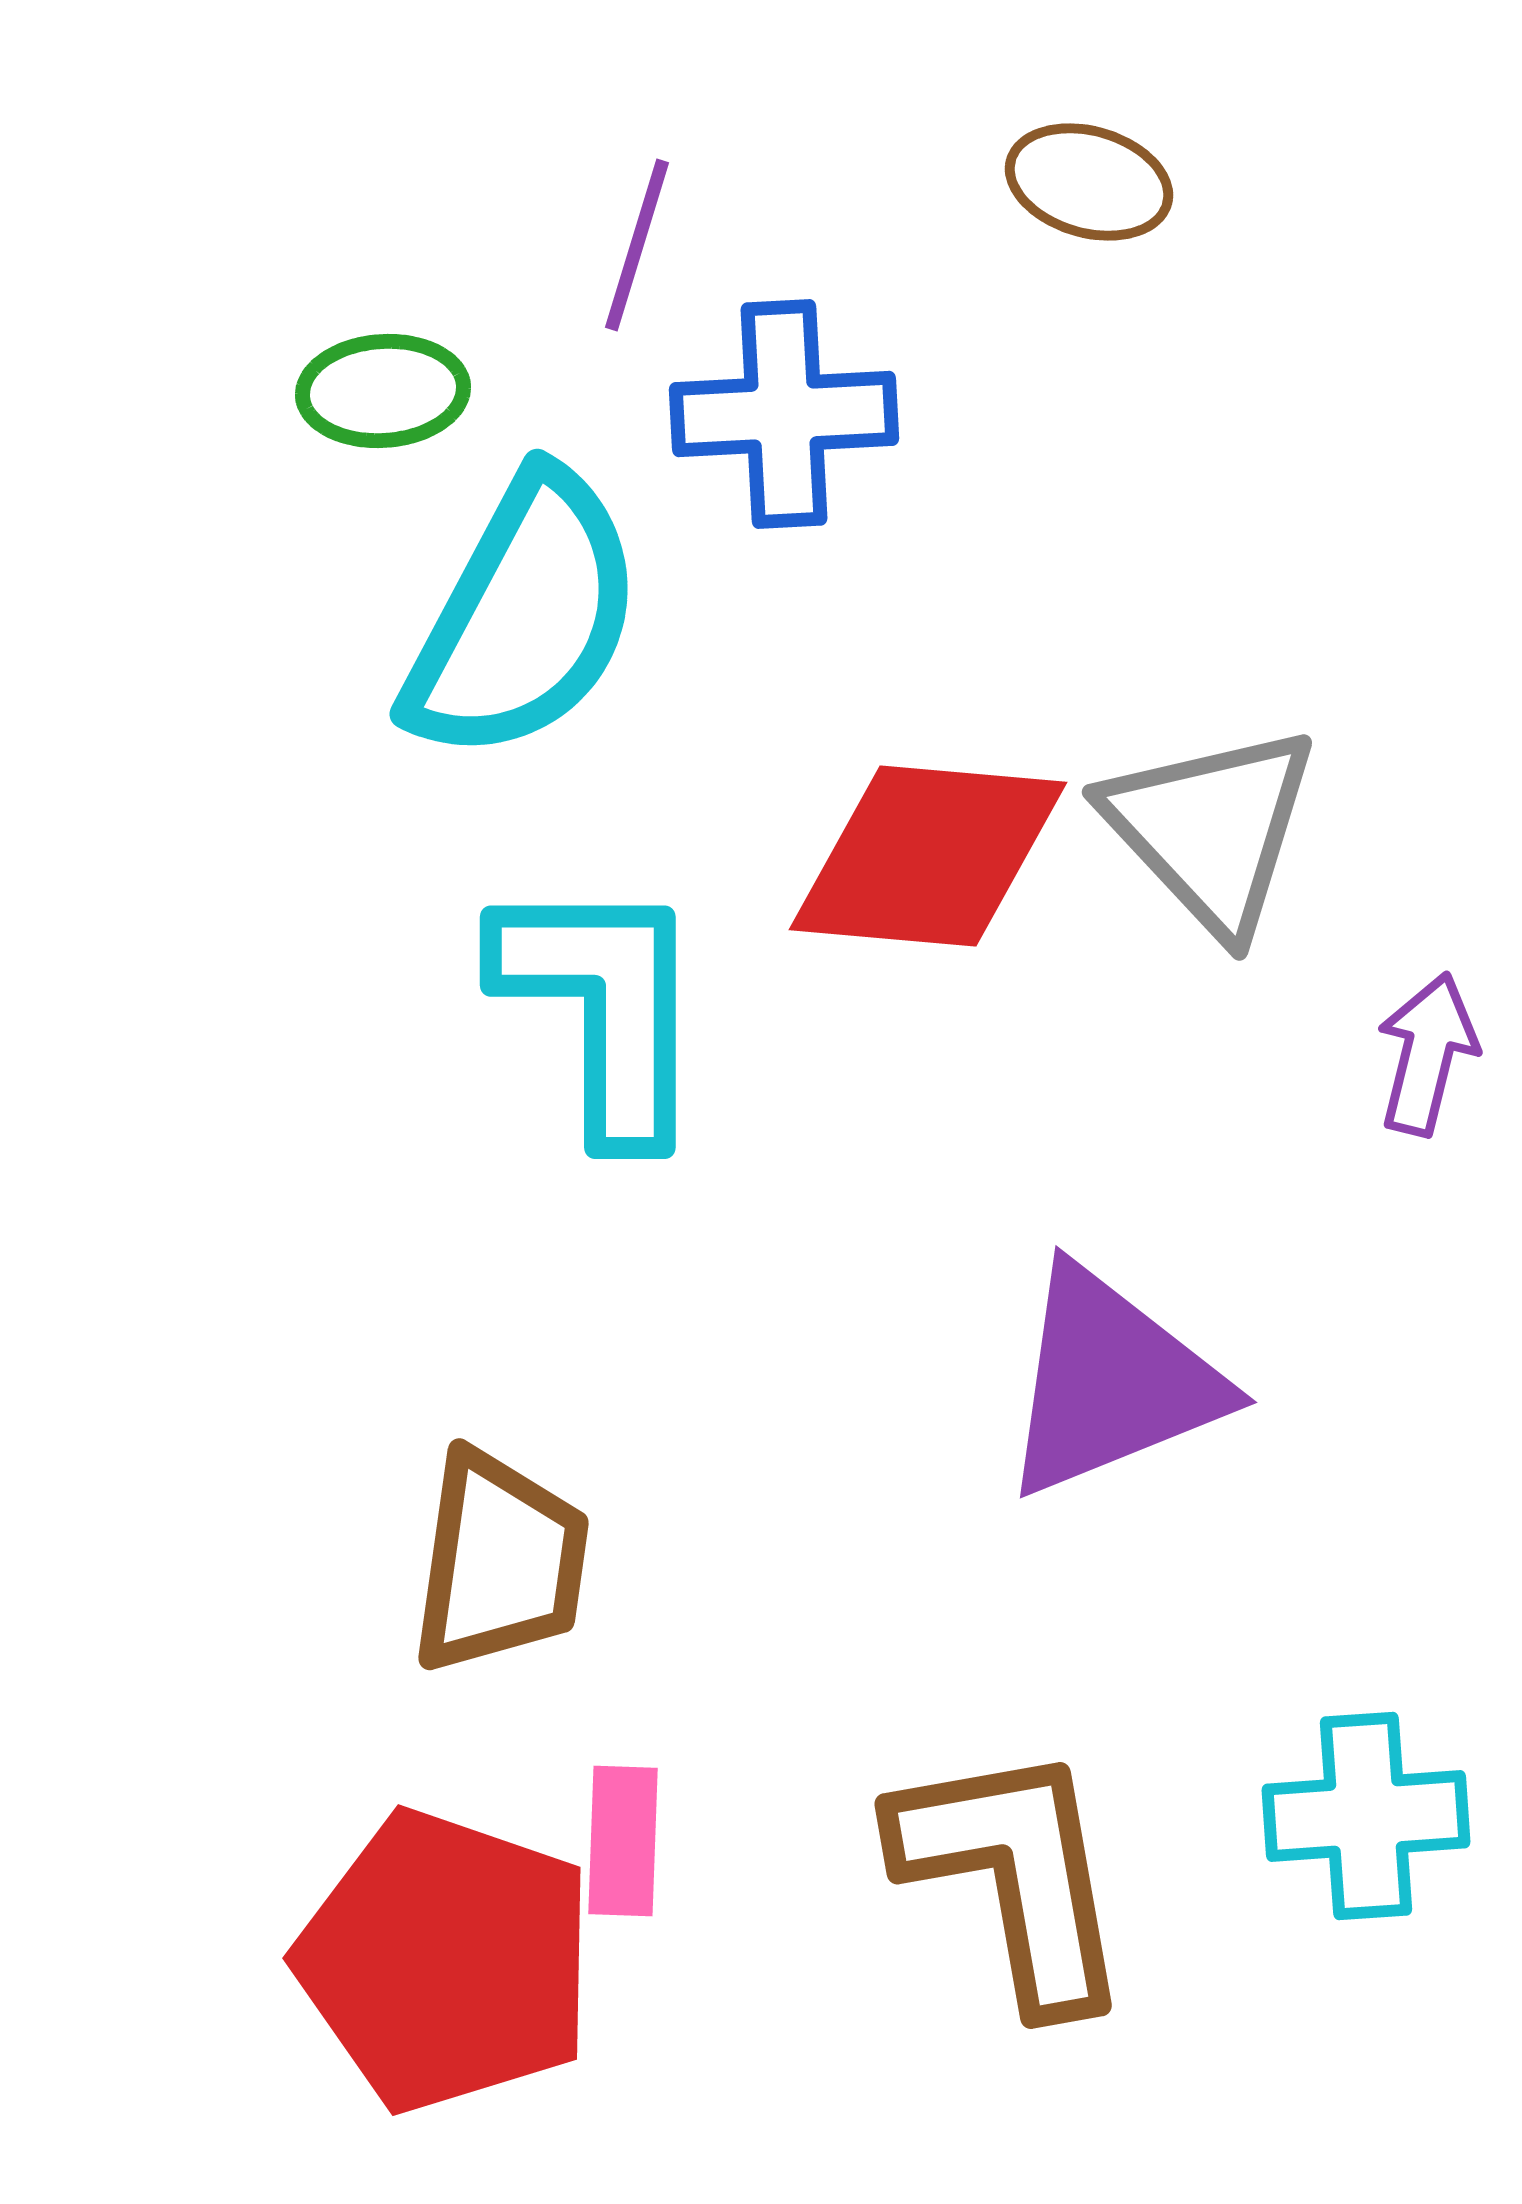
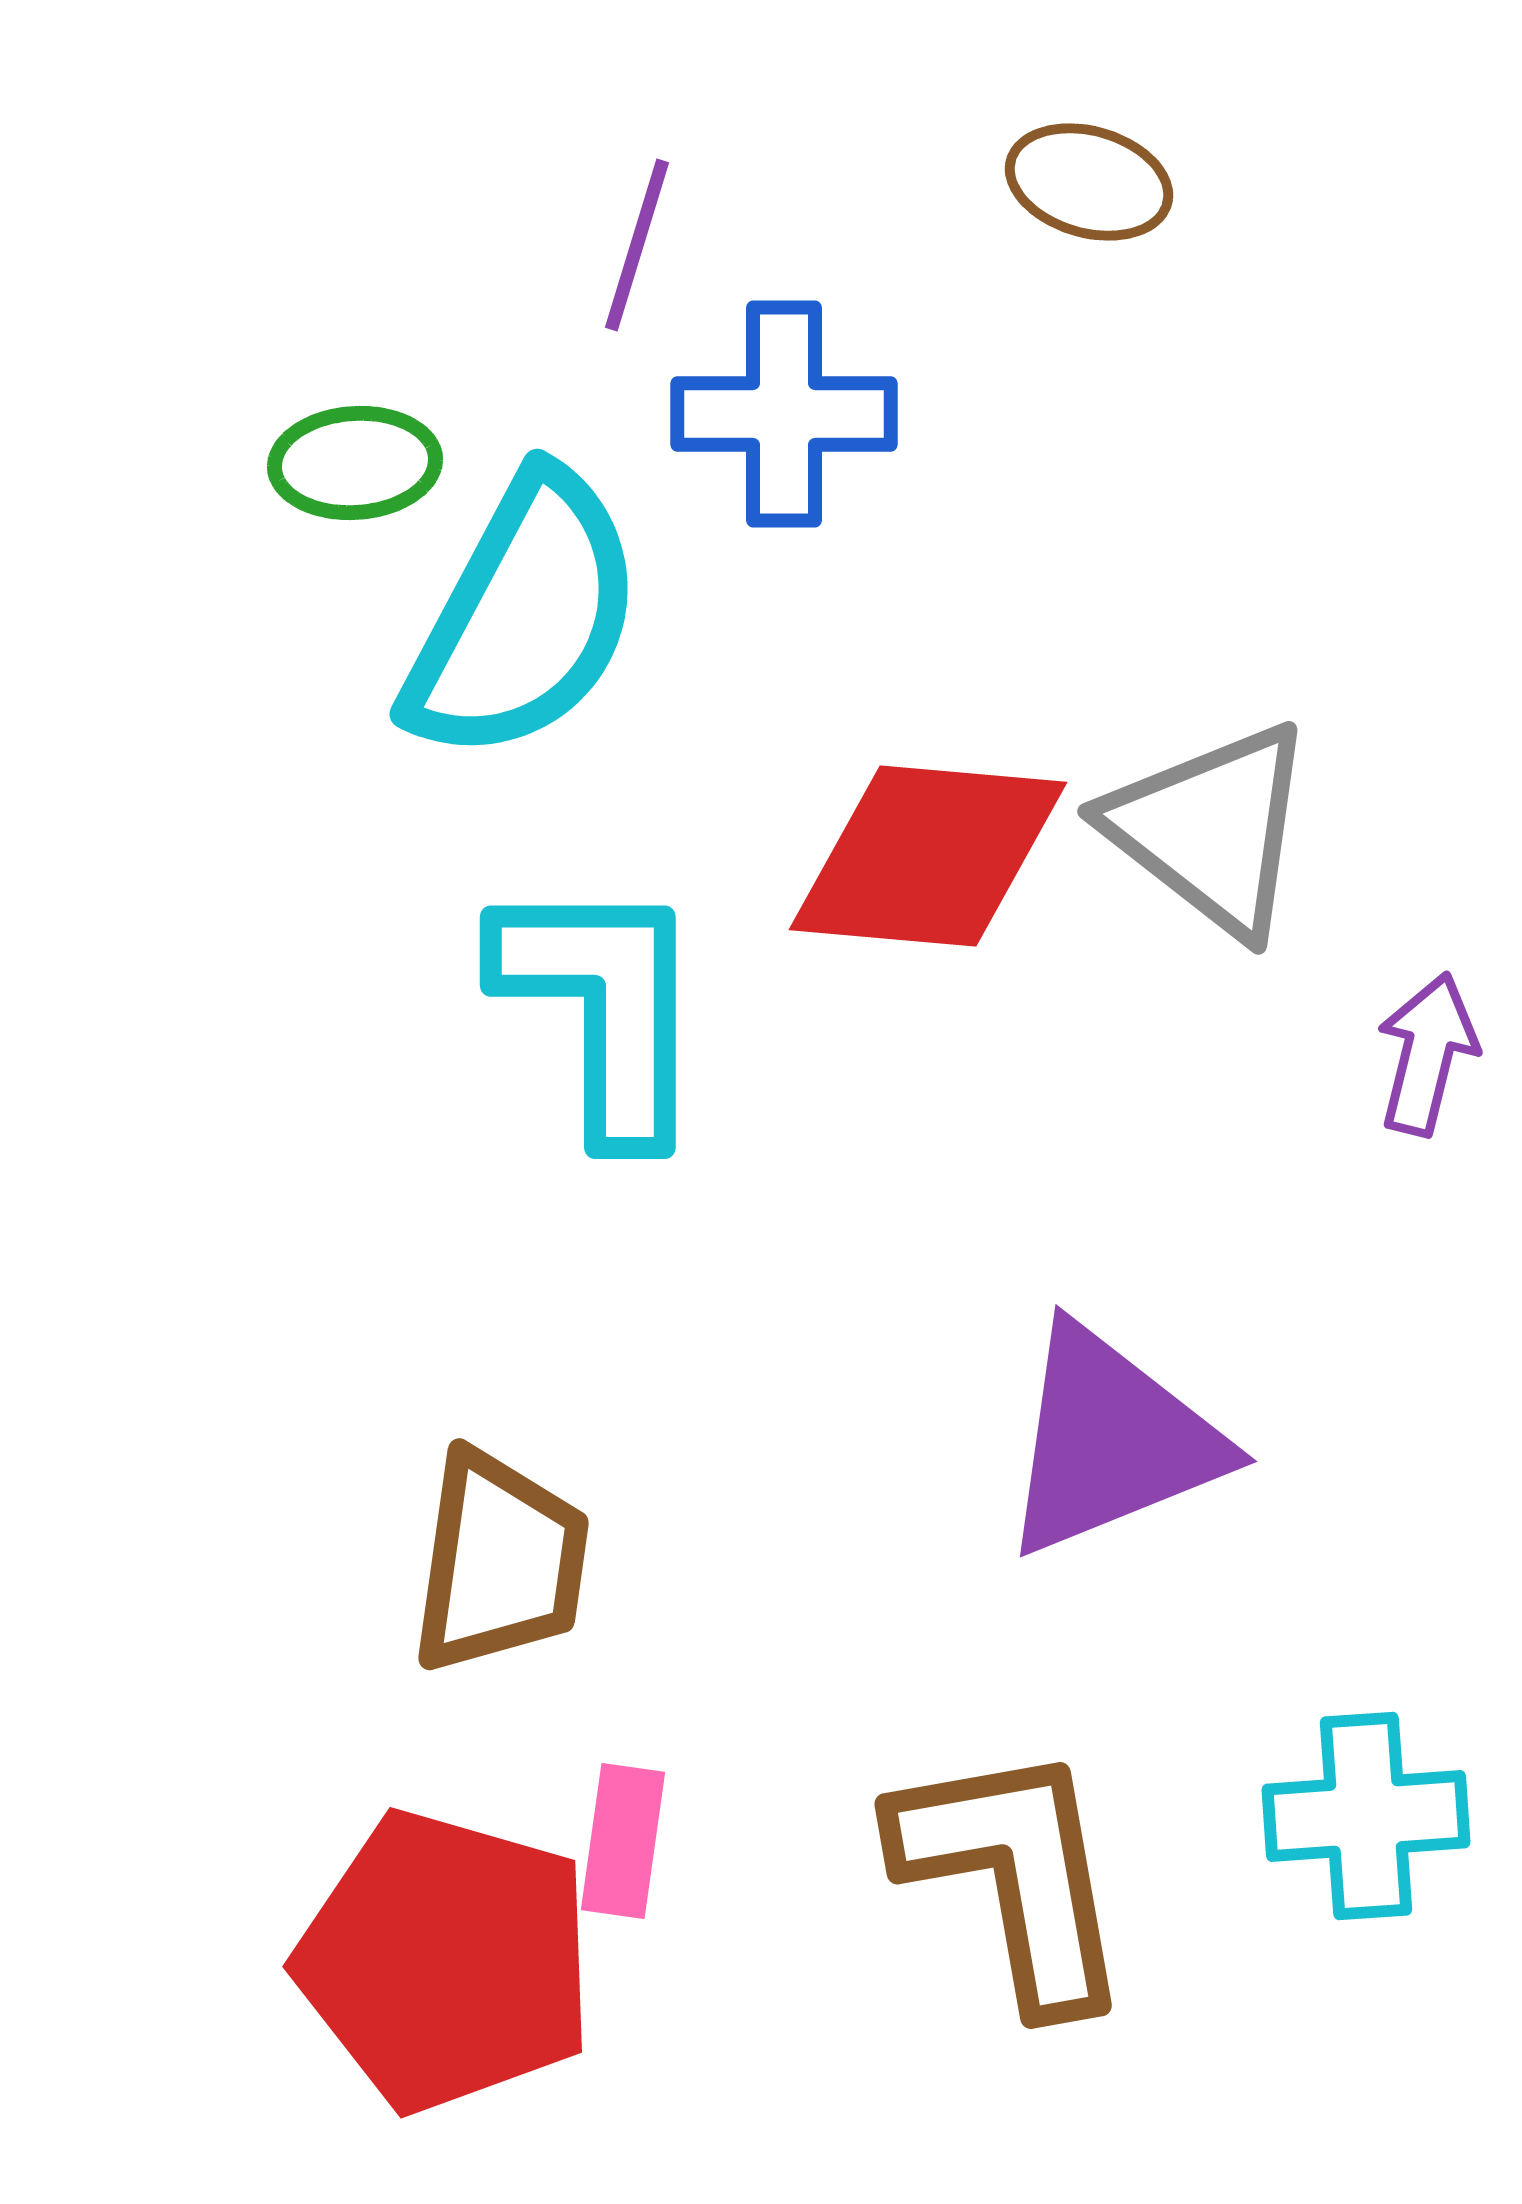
green ellipse: moved 28 px left, 72 px down
blue cross: rotated 3 degrees clockwise
gray triangle: rotated 9 degrees counterclockwise
purple triangle: moved 59 px down
pink rectangle: rotated 6 degrees clockwise
red pentagon: rotated 3 degrees counterclockwise
